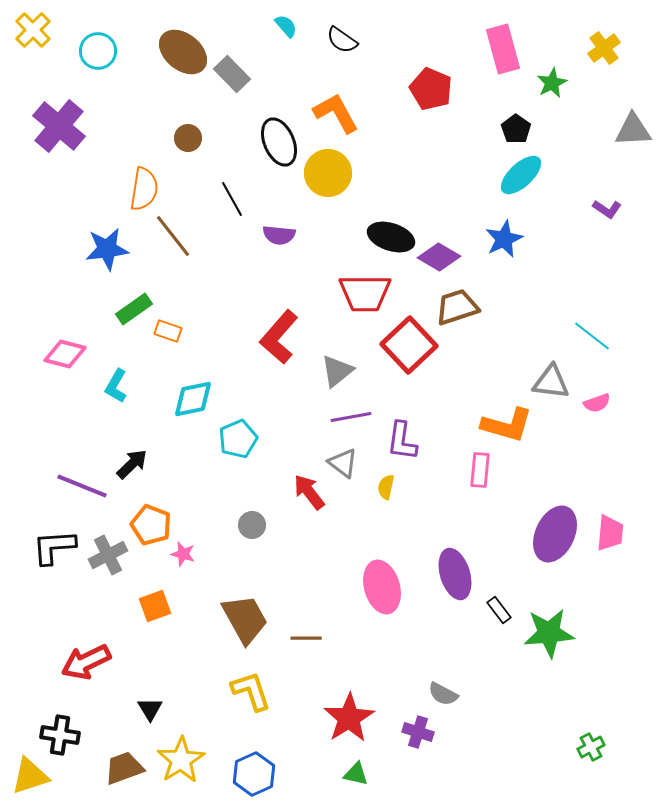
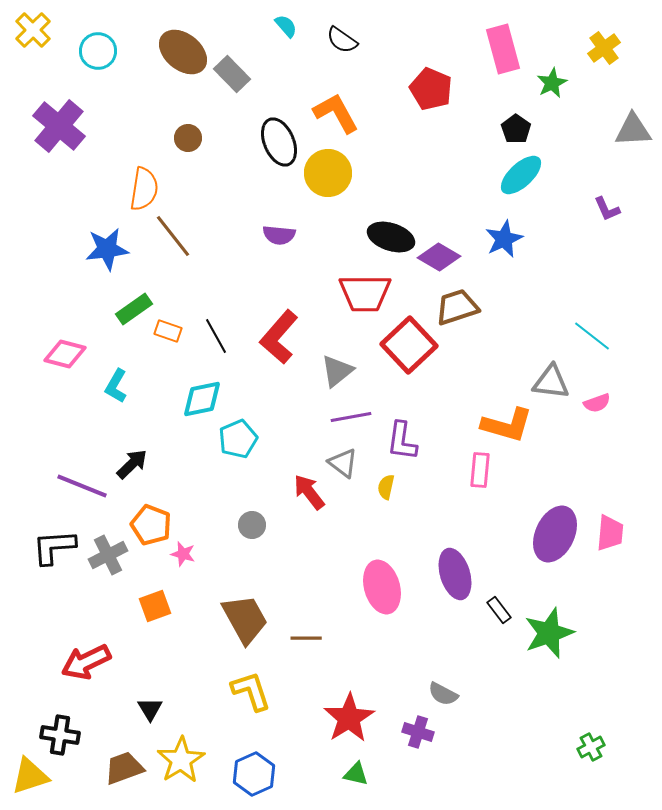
black line at (232, 199): moved 16 px left, 137 px down
purple L-shape at (607, 209): rotated 32 degrees clockwise
cyan diamond at (193, 399): moved 9 px right
green star at (549, 633): rotated 15 degrees counterclockwise
